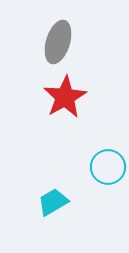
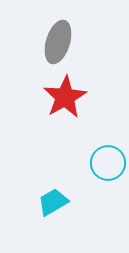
cyan circle: moved 4 px up
